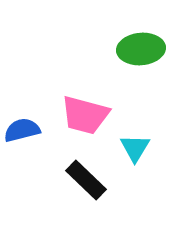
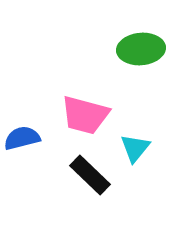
blue semicircle: moved 8 px down
cyan triangle: rotated 8 degrees clockwise
black rectangle: moved 4 px right, 5 px up
